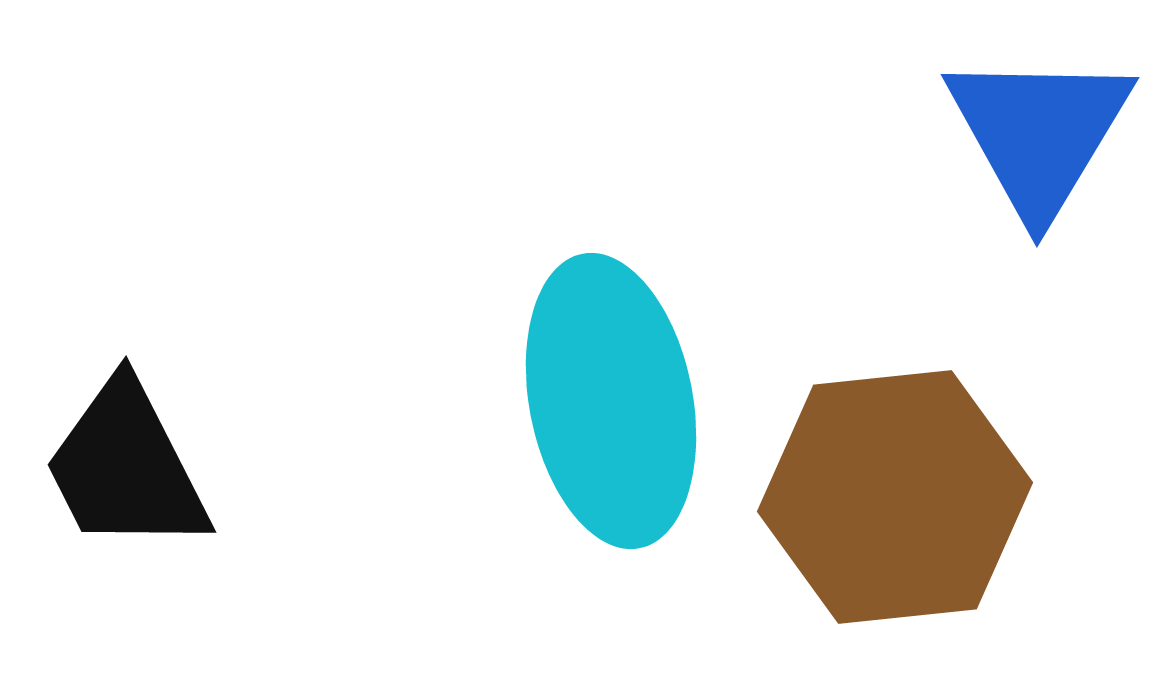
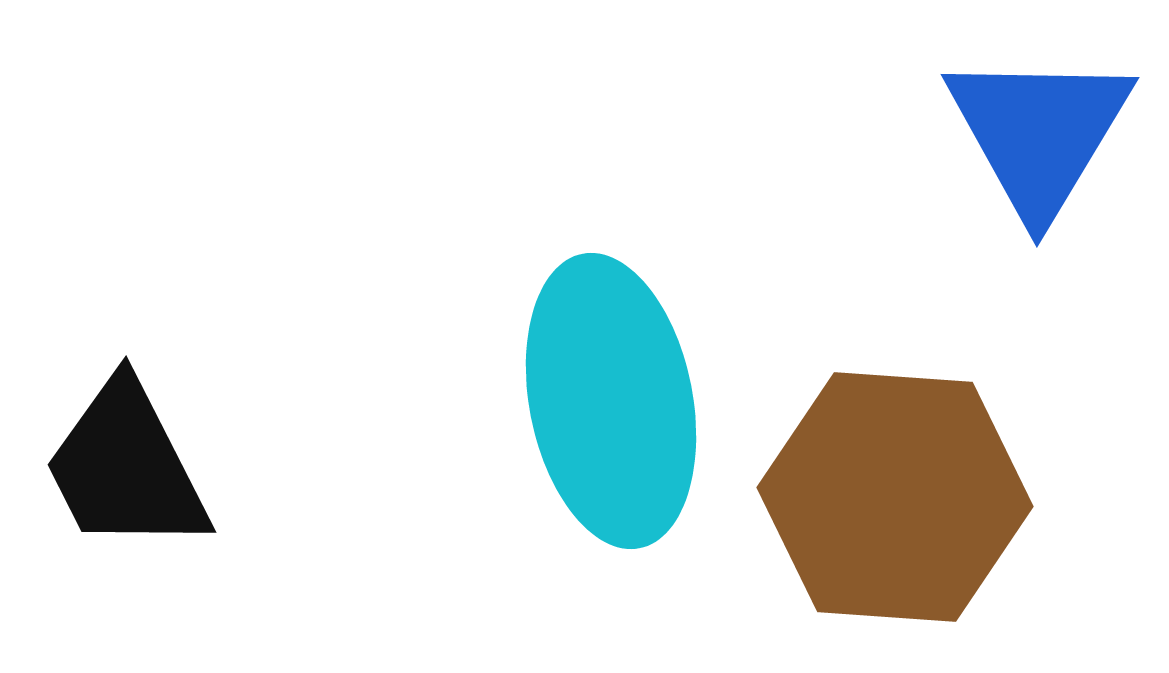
brown hexagon: rotated 10 degrees clockwise
